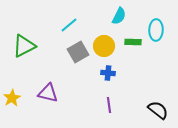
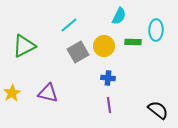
blue cross: moved 5 px down
yellow star: moved 5 px up
